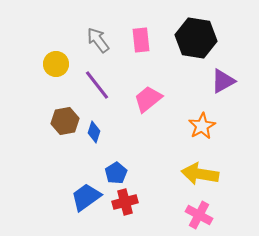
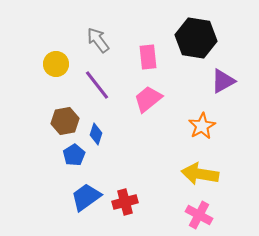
pink rectangle: moved 7 px right, 17 px down
blue diamond: moved 2 px right, 2 px down
blue pentagon: moved 42 px left, 18 px up
